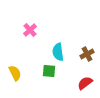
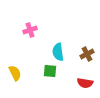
pink cross: rotated 24 degrees clockwise
green square: moved 1 px right
red semicircle: rotated 133 degrees counterclockwise
